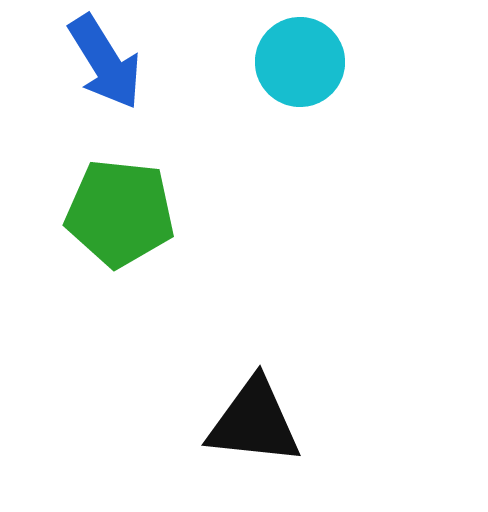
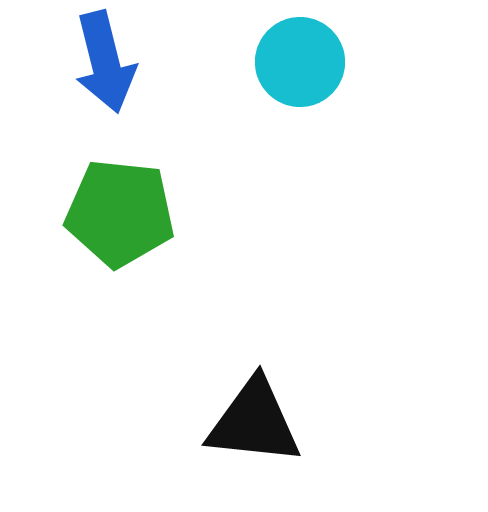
blue arrow: rotated 18 degrees clockwise
